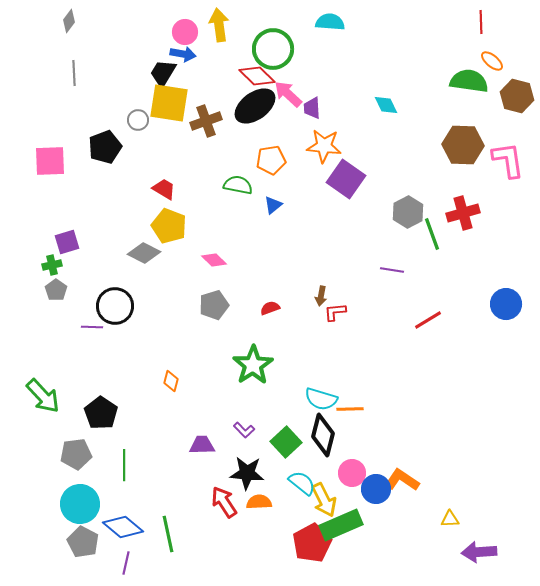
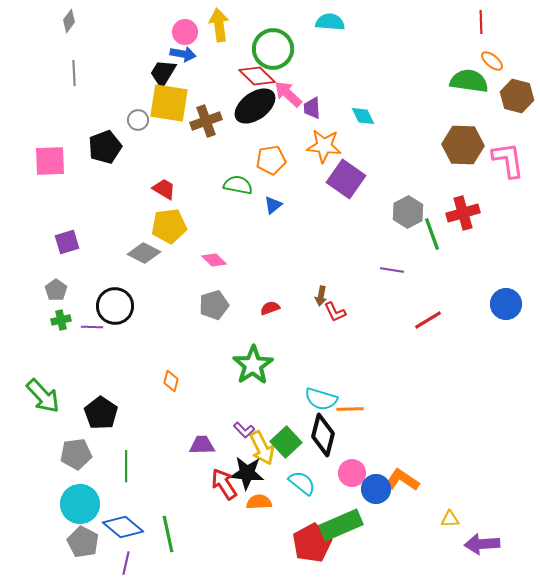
cyan diamond at (386, 105): moved 23 px left, 11 px down
yellow pentagon at (169, 226): rotated 28 degrees counterclockwise
green cross at (52, 265): moved 9 px right, 55 px down
red L-shape at (335, 312): rotated 110 degrees counterclockwise
green line at (124, 465): moved 2 px right, 1 px down
yellow arrow at (324, 500): moved 62 px left, 52 px up
red arrow at (224, 502): moved 18 px up
purple arrow at (479, 552): moved 3 px right, 8 px up
